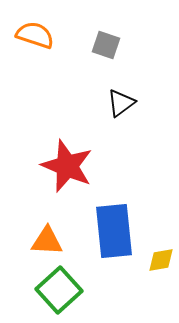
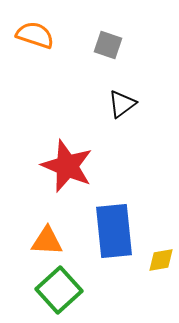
gray square: moved 2 px right
black triangle: moved 1 px right, 1 px down
